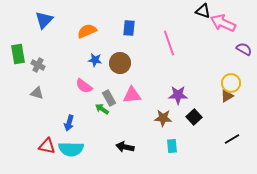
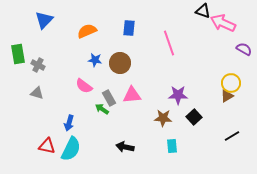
black line: moved 3 px up
cyan semicircle: rotated 65 degrees counterclockwise
